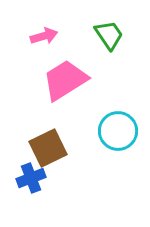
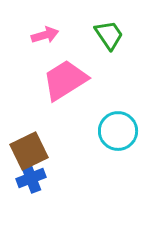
pink arrow: moved 1 px right, 1 px up
brown square: moved 19 px left, 3 px down
